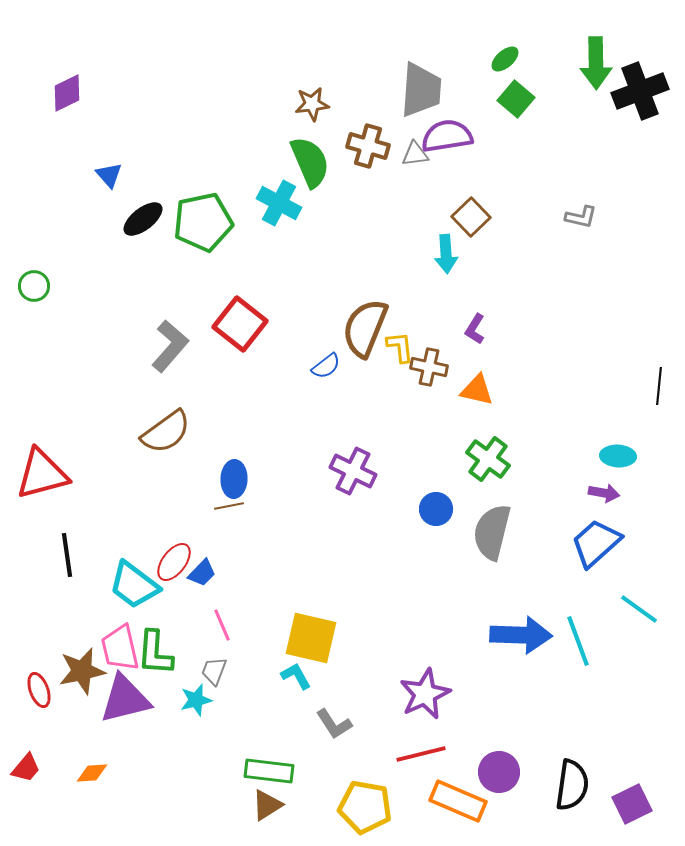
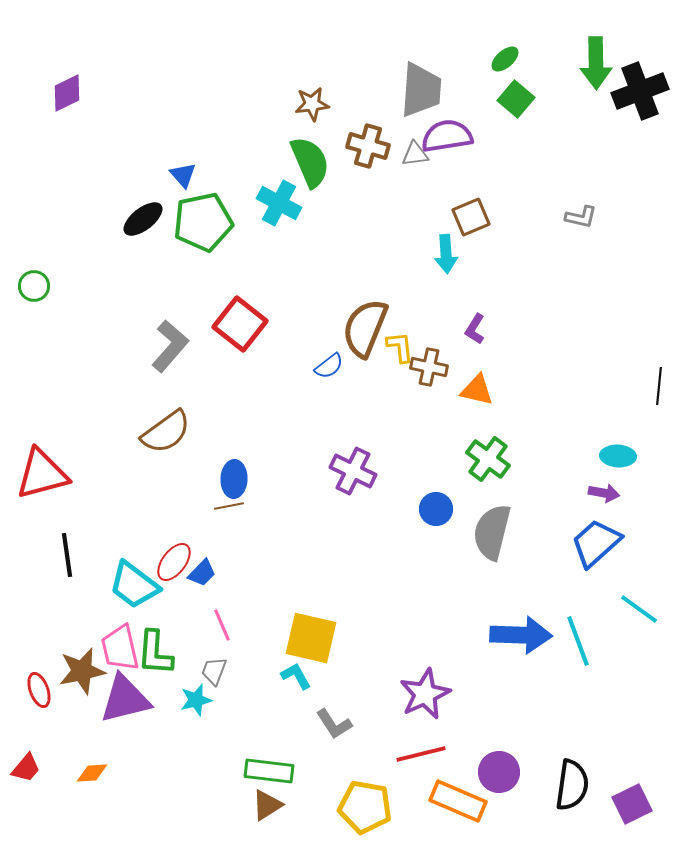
blue triangle at (109, 175): moved 74 px right
brown square at (471, 217): rotated 21 degrees clockwise
blue semicircle at (326, 366): moved 3 px right
